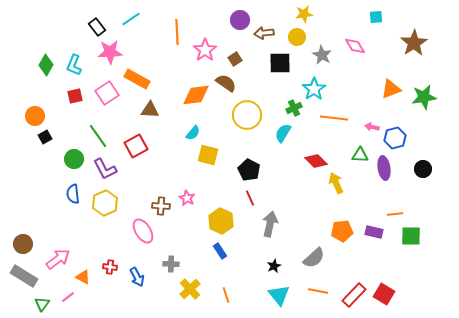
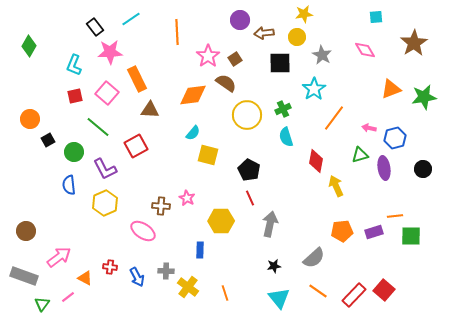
black rectangle at (97, 27): moved 2 px left
pink diamond at (355, 46): moved 10 px right, 4 px down
pink star at (205, 50): moved 3 px right, 6 px down
green diamond at (46, 65): moved 17 px left, 19 px up
orange rectangle at (137, 79): rotated 35 degrees clockwise
pink square at (107, 93): rotated 15 degrees counterclockwise
orange diamond at (196, 95): moved 3 px left
green cross at (294, 108): moved 11 px left, 1 px down
orange circle at (35, 116): moved 5 px left, 3 px down
orange line at (334, 118): rotated 60 degrees counterclockwise
pink arrow at (372, 127): moved 3 px left, 1 px down
cyan semicircle at (283, 133): moved 3 px right, 4 px down; rotated 48 degrees counterclockwise
green line at (98, 136): moved 9 px up; rotated 15 degrees counterclockwise
black square at (45, 137): moved 3 px right, 3 px down
green triangle at (360, 155): rotated 18 degrees counterclockwise
green circle at (74, 159): moved 7 px up
red diamond at (316, 161): rotated 55 degrees clockwise
yellow arrow at (336, 183): moved 3 px down
blue semicircle at (73, 194): moved 4 px left, 9 px up
orange line at (395, 214): moved 2 px down
yellow hexagon at (221, 221): rotated 25 degrees counterclockwise
pink ellipse at (143, 231): rotated 25 degrees counterclockwise
purple rectangle at (374, 232): rotated 30 degrees counterclockwise
brown circle at (23, 244): moved 3 px right, 13 px up
blue rectangle at (220, 251): moved 20 px left, 1 px up; rotated 35 degrees clockwise
pink arrow at (58, 259): moved 1 px right, 2 px up
gray cross at (171, 264): moved 5 px left, 7 px down
black star at (274, 266): rotated 16 degrees clockwise
gray rectangle at (24, 276): rotated 12 degrees counterclockwise
orange triangle at (83, 277): moved 2 px right, 1 px down
yellow cross at (190, 289): moved 2 px left, 2 px up; rotated 10 degrees counterclockwise
orange line at (318, 291): rotated 24 degrees clockwise
red square at (384, 294): moved 4 px up; rotated 10 degrees clockwise
orange line at (226, 295): moved 1 px left, 2 px up
cyan triangle at (279, 295): moved 3 px down
